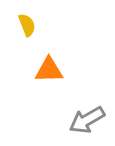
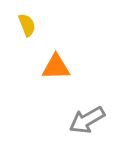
orange triangle: moved 7 px right, 3 px up
